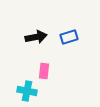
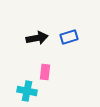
black arrow: moved 1 px right, 1 px down
pink rectangle: moved 1 px right, 1 px down
